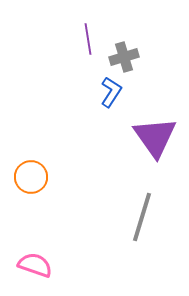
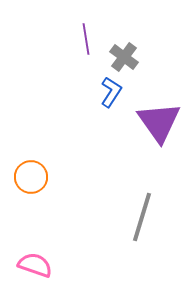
purple line: moved 2 px left
gray cross: rotated 36 degrees counterclockwise
purple triangle: moved 4 px right, 15 px up
